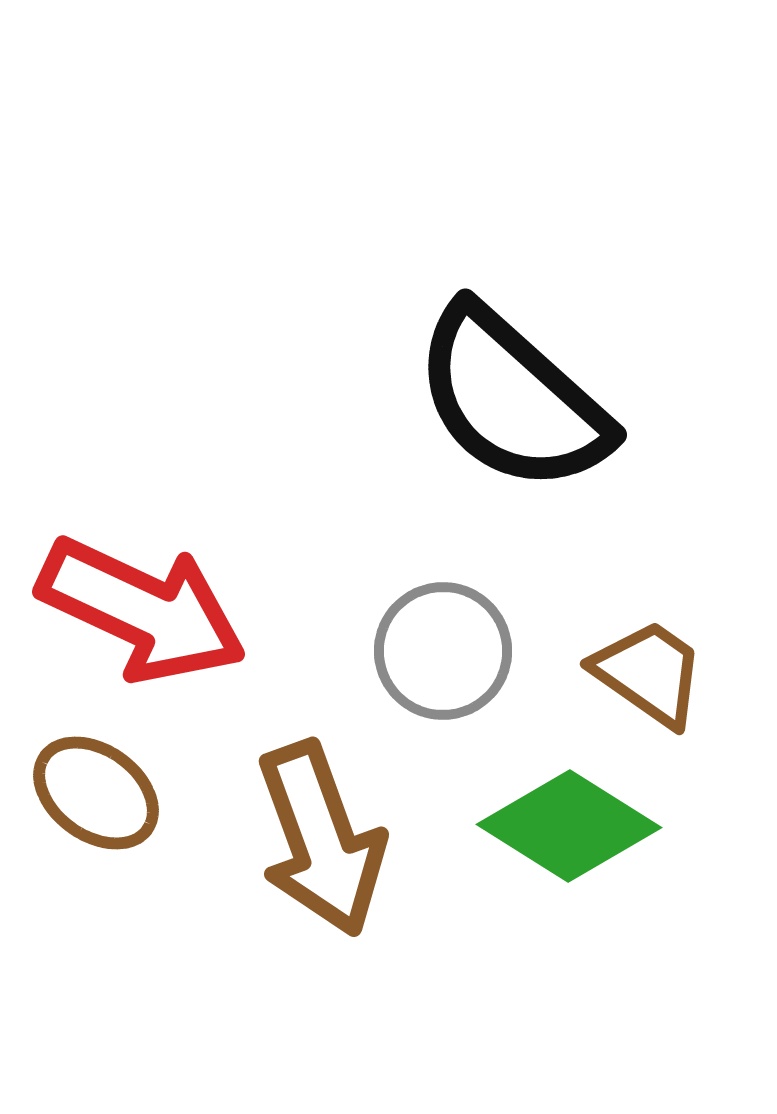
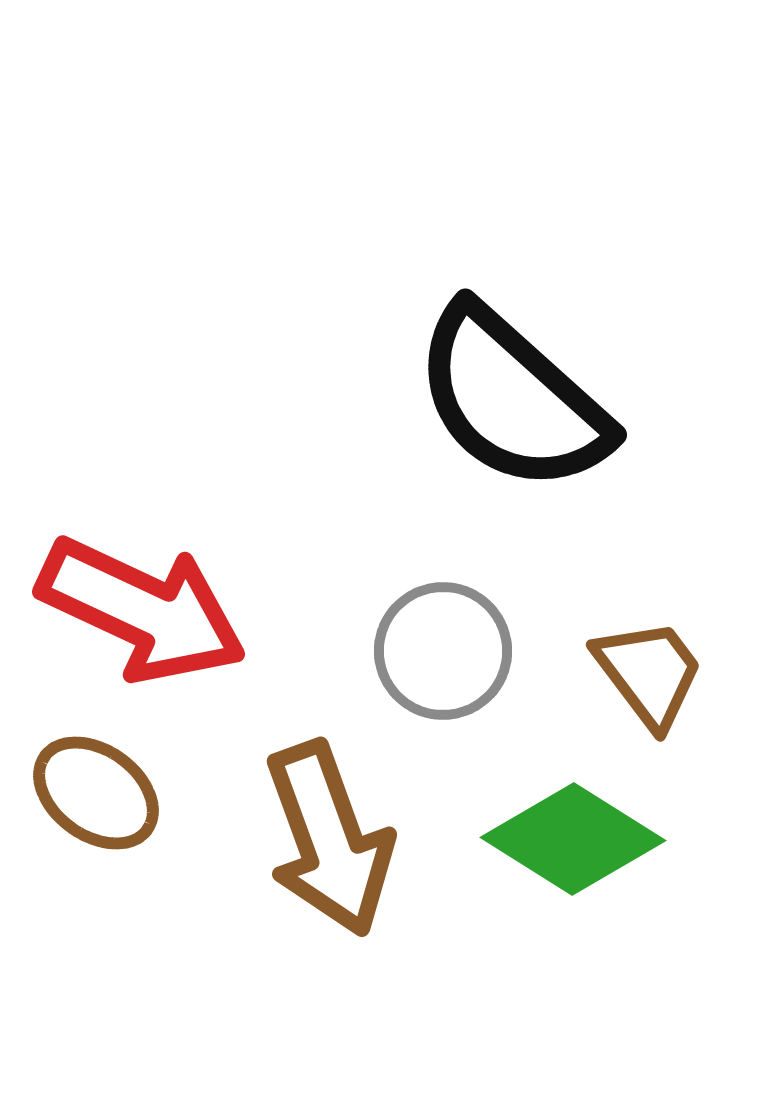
brown trapezoid: rotated 18 degrees clockwise
green diamond: moved 4 px right, 13 px down
brown arrow: moved 8 px right
